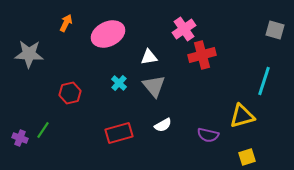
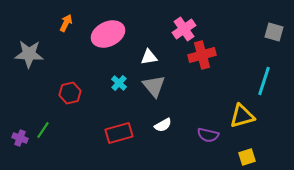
gray square: moved 1 px left, 2 px down
